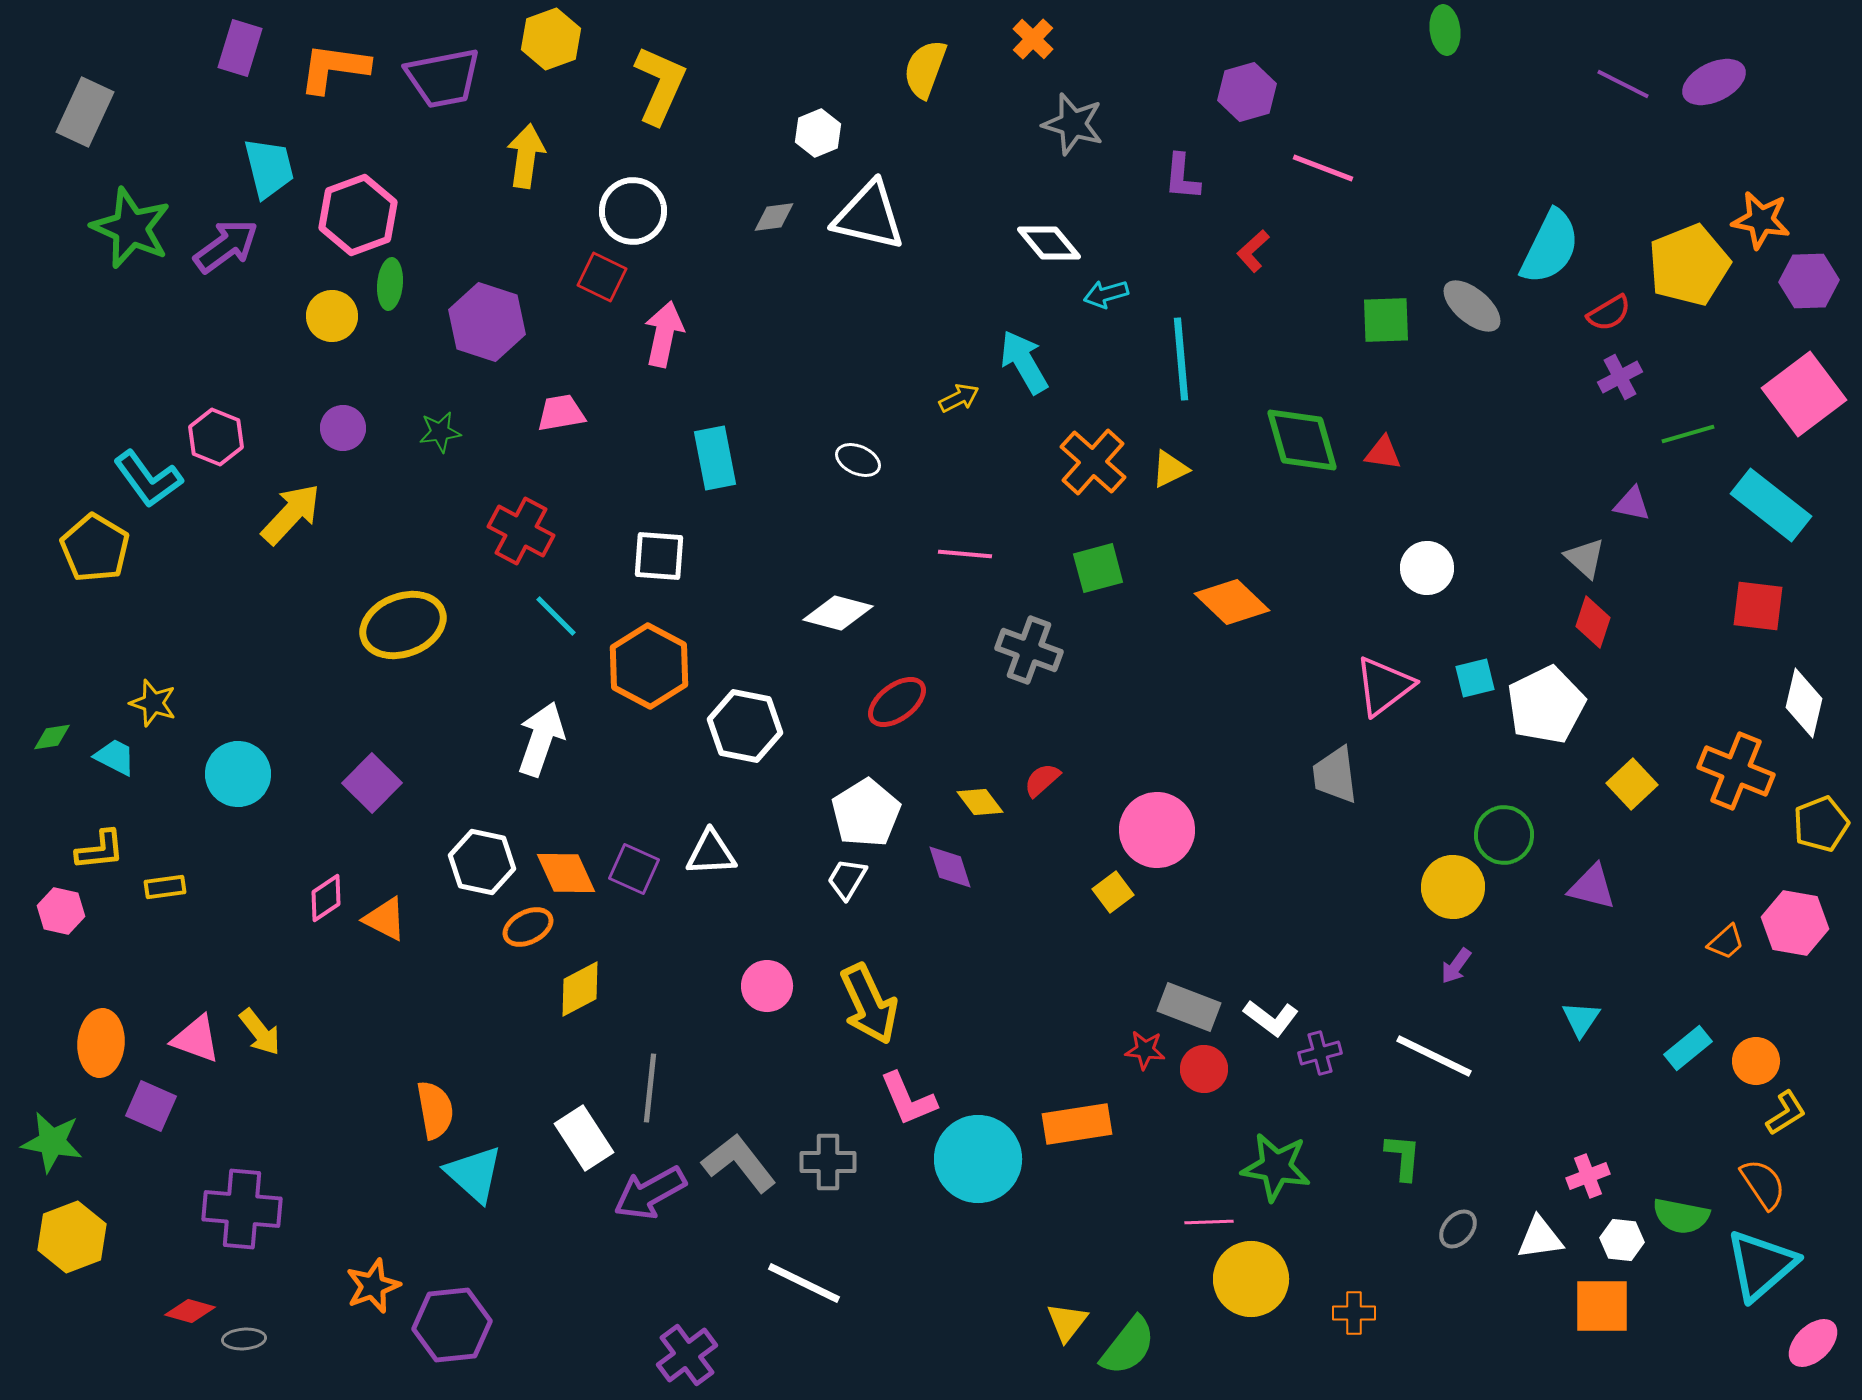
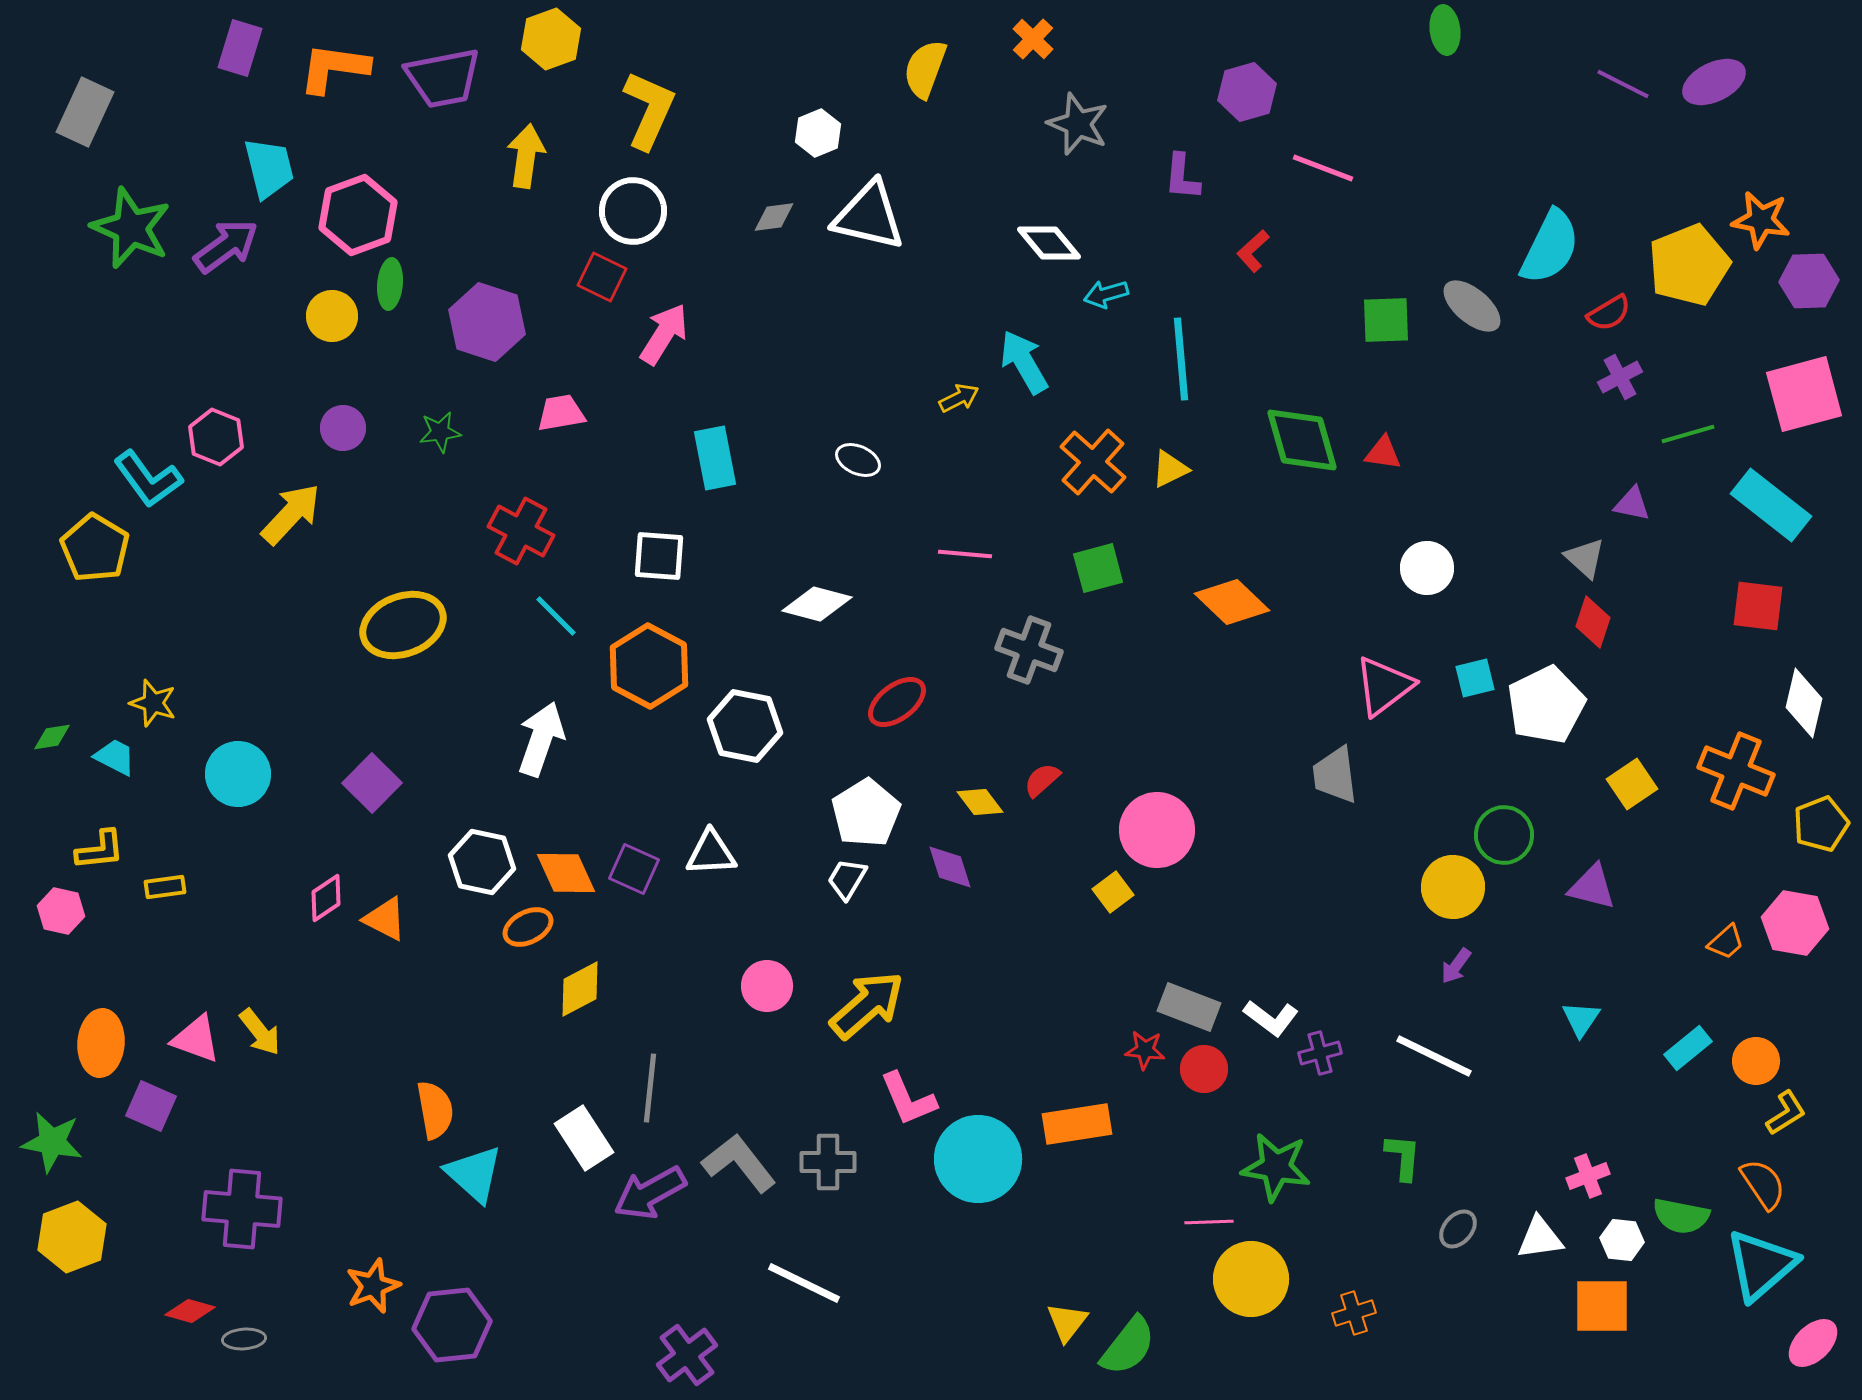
yellow L-shape at (660, 85): moved 11 px left, 25 px down
gray star at (1073, 124): moved 5 px right; rotated 6 degrees clockwise
pink arrow at (664, 334): rotated 20 degrees clockwise
pink square at (1804, 394): rotated 22 degrees clockwise
white diamond at (838, 613): moved 21 px left, 9 px up
yellow square at (1632, 784): rotated 9 degrees clockwise
yellow arrow at (869, 1004): moved 2 px left, 1 px down; rotated 106 degrees counterclockwise
orange cross at (1354, 1313): rotated 18 degrees counterclockwise
